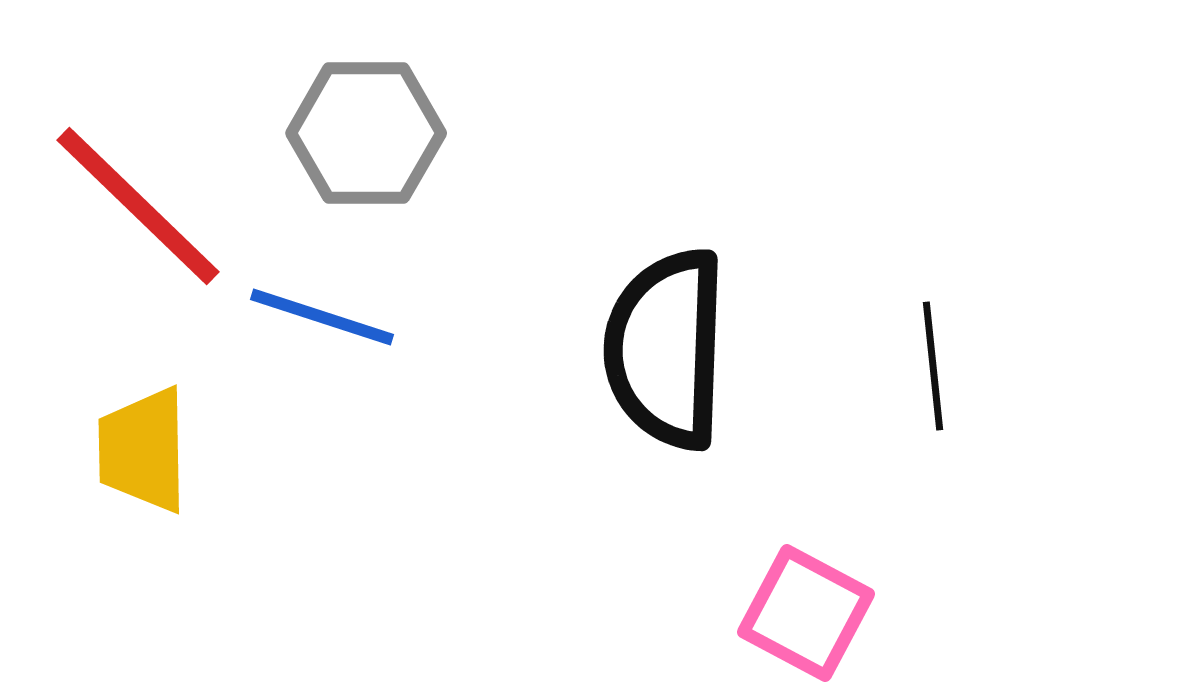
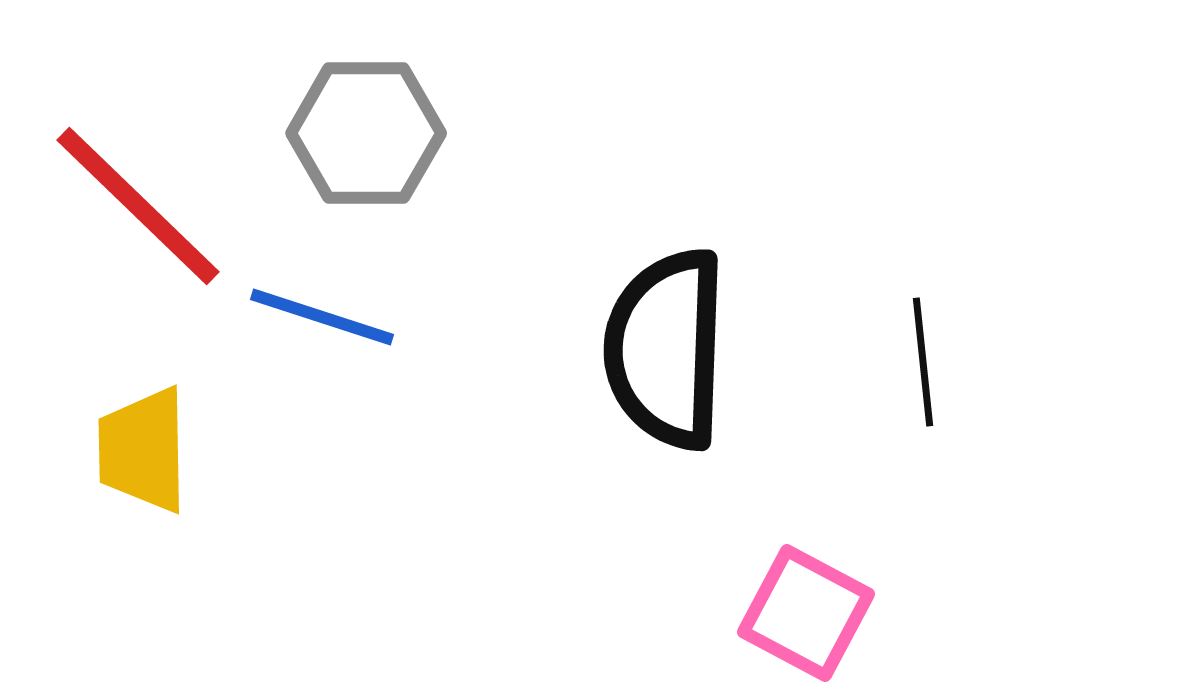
black line: moved 10 px left, 4 px up
